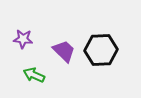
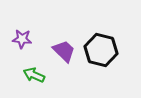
purple star: moved 1 px left
black hexagon: rotated 16 degrees clockwise
